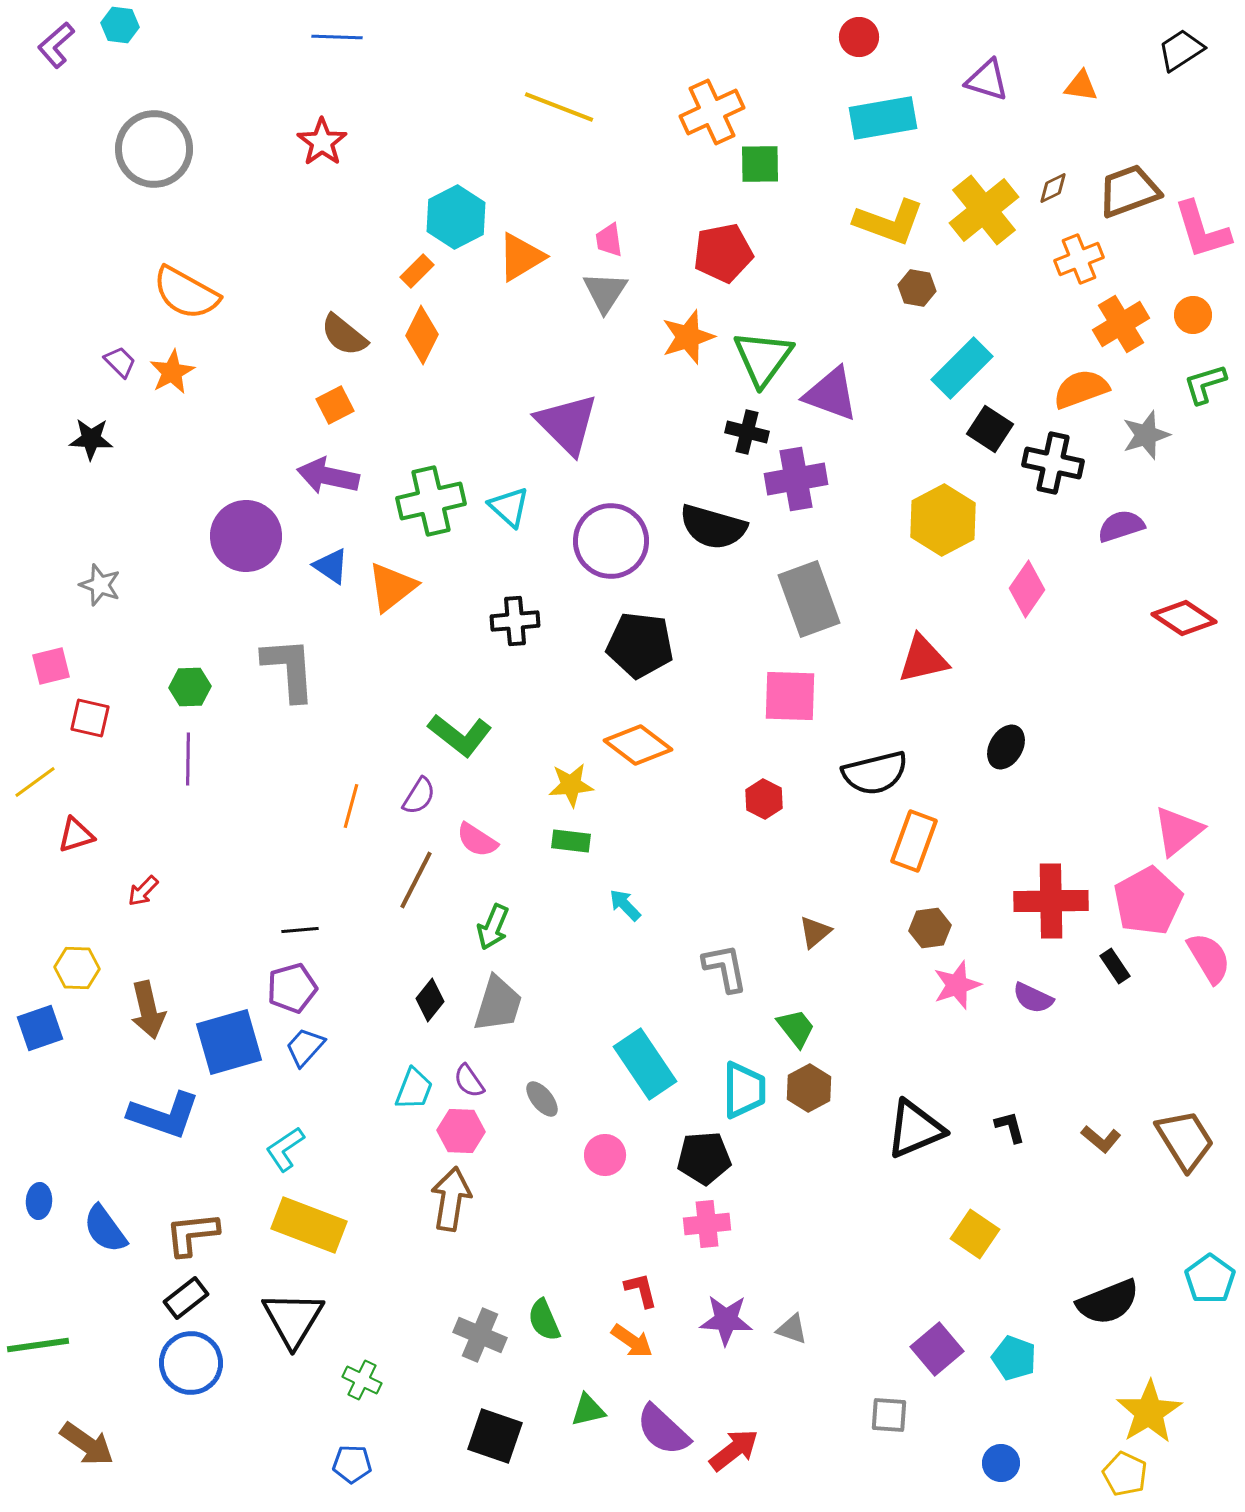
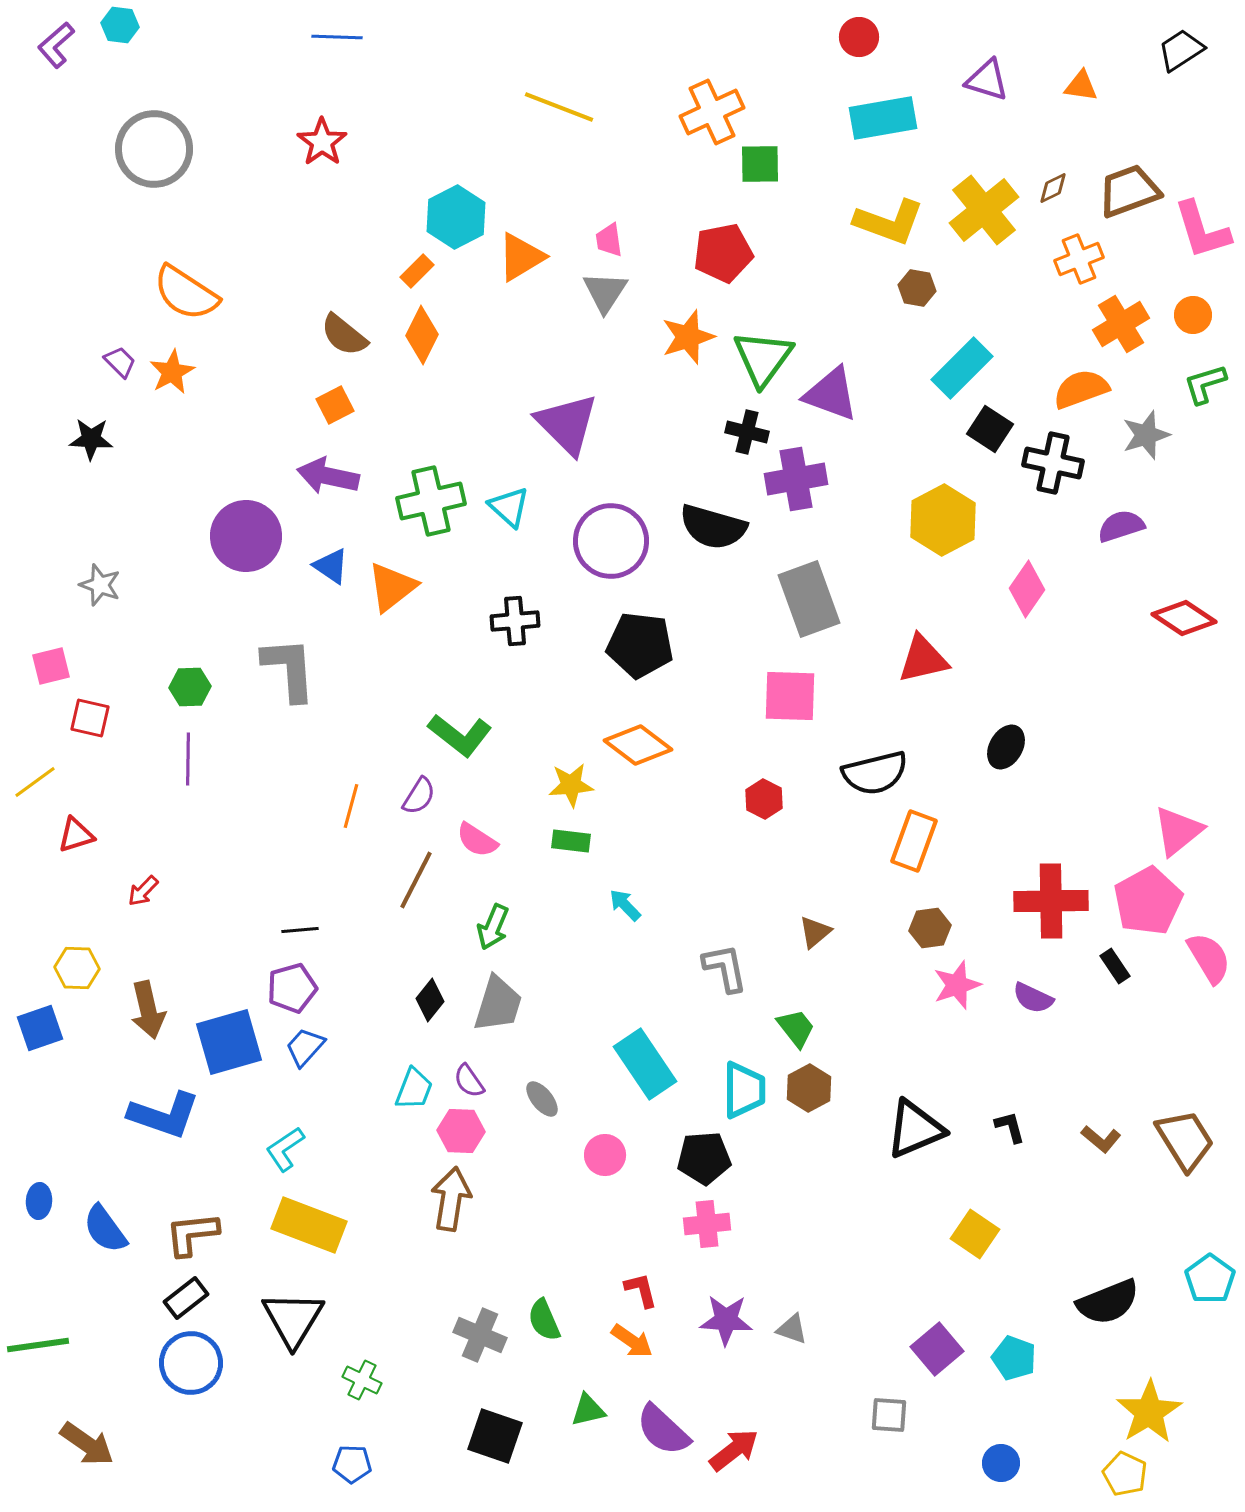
orange semicircle at (186, 293): rotated 4 degrees clockwise
